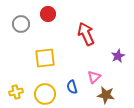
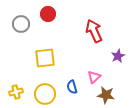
red arrow: moved 8 px right, 3 px up
